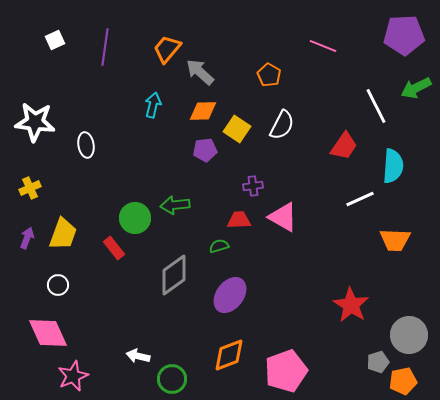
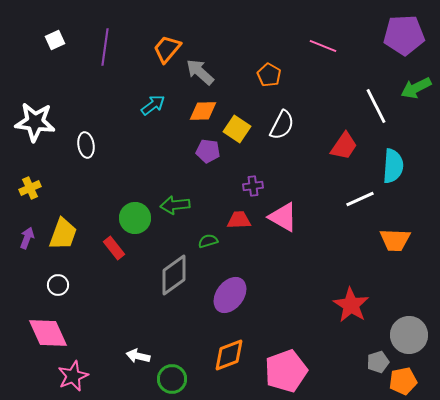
cyan arrow at (153, 105): rotated 40 degrees clockwise
purple pentagon at (205, 150): moved 3 px right, 1 px down; rotated 15 degrees clockwise
green semicircle at (219, 246): moved 11 px left, 5 px up
